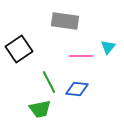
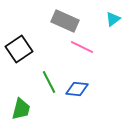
gray rectangle: rotated 16 degrees clockwise
cyan triangle: moved 5 px right, 28 px up; rotated 14 degrees clockwise
pink line: moved 1 px right, 9 px up; rotated 25 degrees clockwise
green trapezoid: moved 19 px left; rotated 65 degrees counterclockwise
